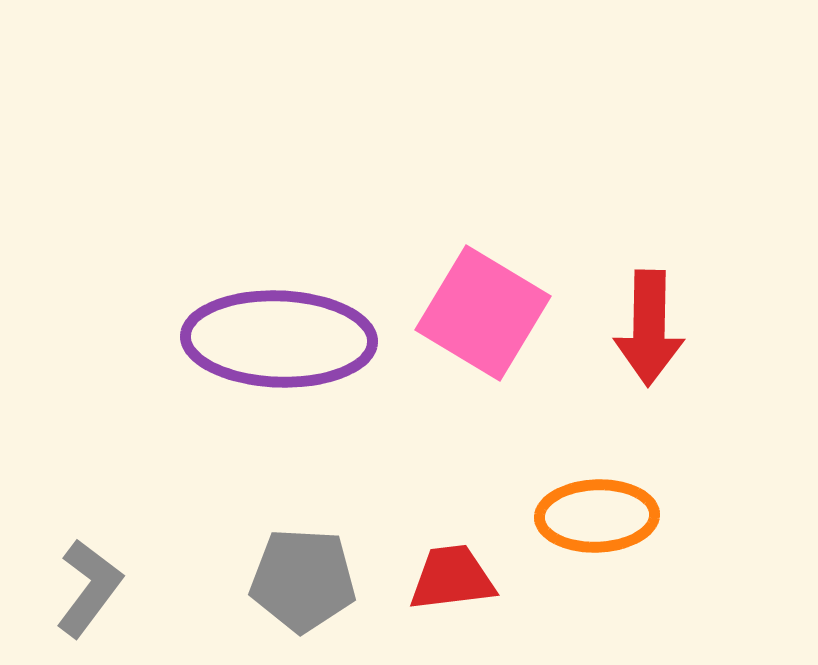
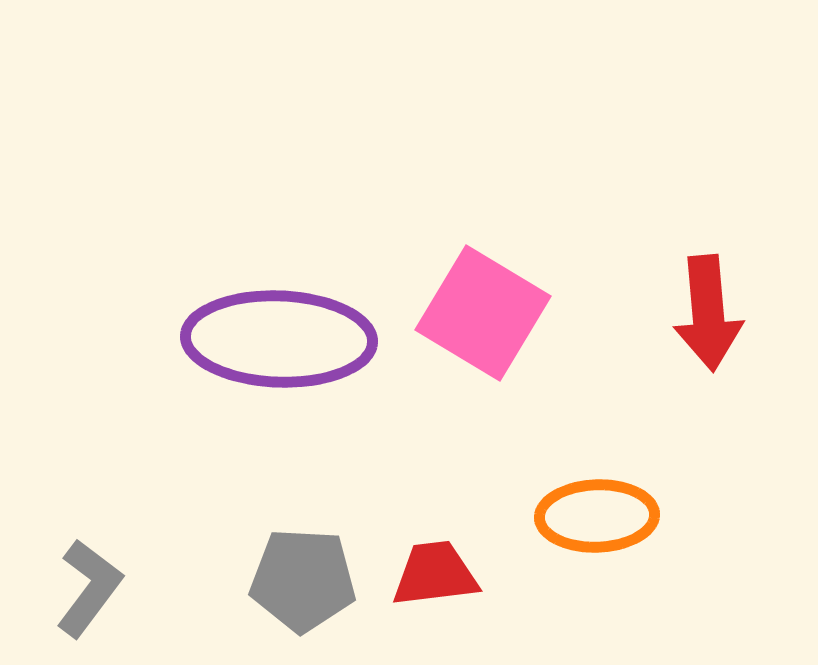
red arrow: moved 59 px right, 15 px up; rotated 6 degrees counterclockwise
red trapezoid: moved 17 px left, 4 px up
